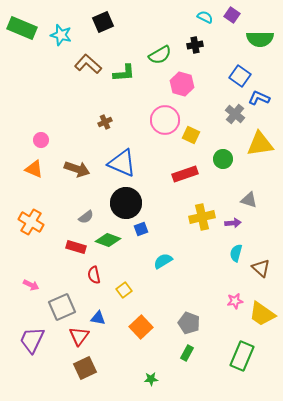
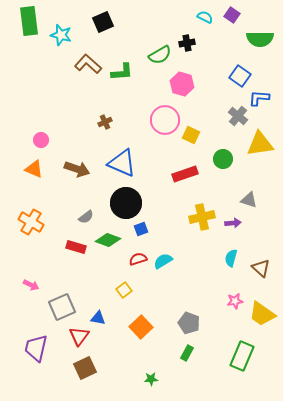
green rectangle at (22, 28): moved 7 px right, 7 px up; rotated 60 degrees clockwise
black cross at (195, 45): moved 8 px left, 2 px up
green L-shape at (124, 73): moved 2 px left, 1 px up
blue L-shape at (259, 98): rotated 20 degrees counterclockwise
gray cross at (235, 114): moved 3 px right, 2 px down
cyan semicircle at (236, 253): moved 5 px left, 5 px down
red semicircle at (94, 275): moved 44 px right, 16 px up; rotated 84 degrees clockwise
purple trapezoid at (32, 340): moved 4 px right, 8 px down; rotated 12 degrees counterclockwise
